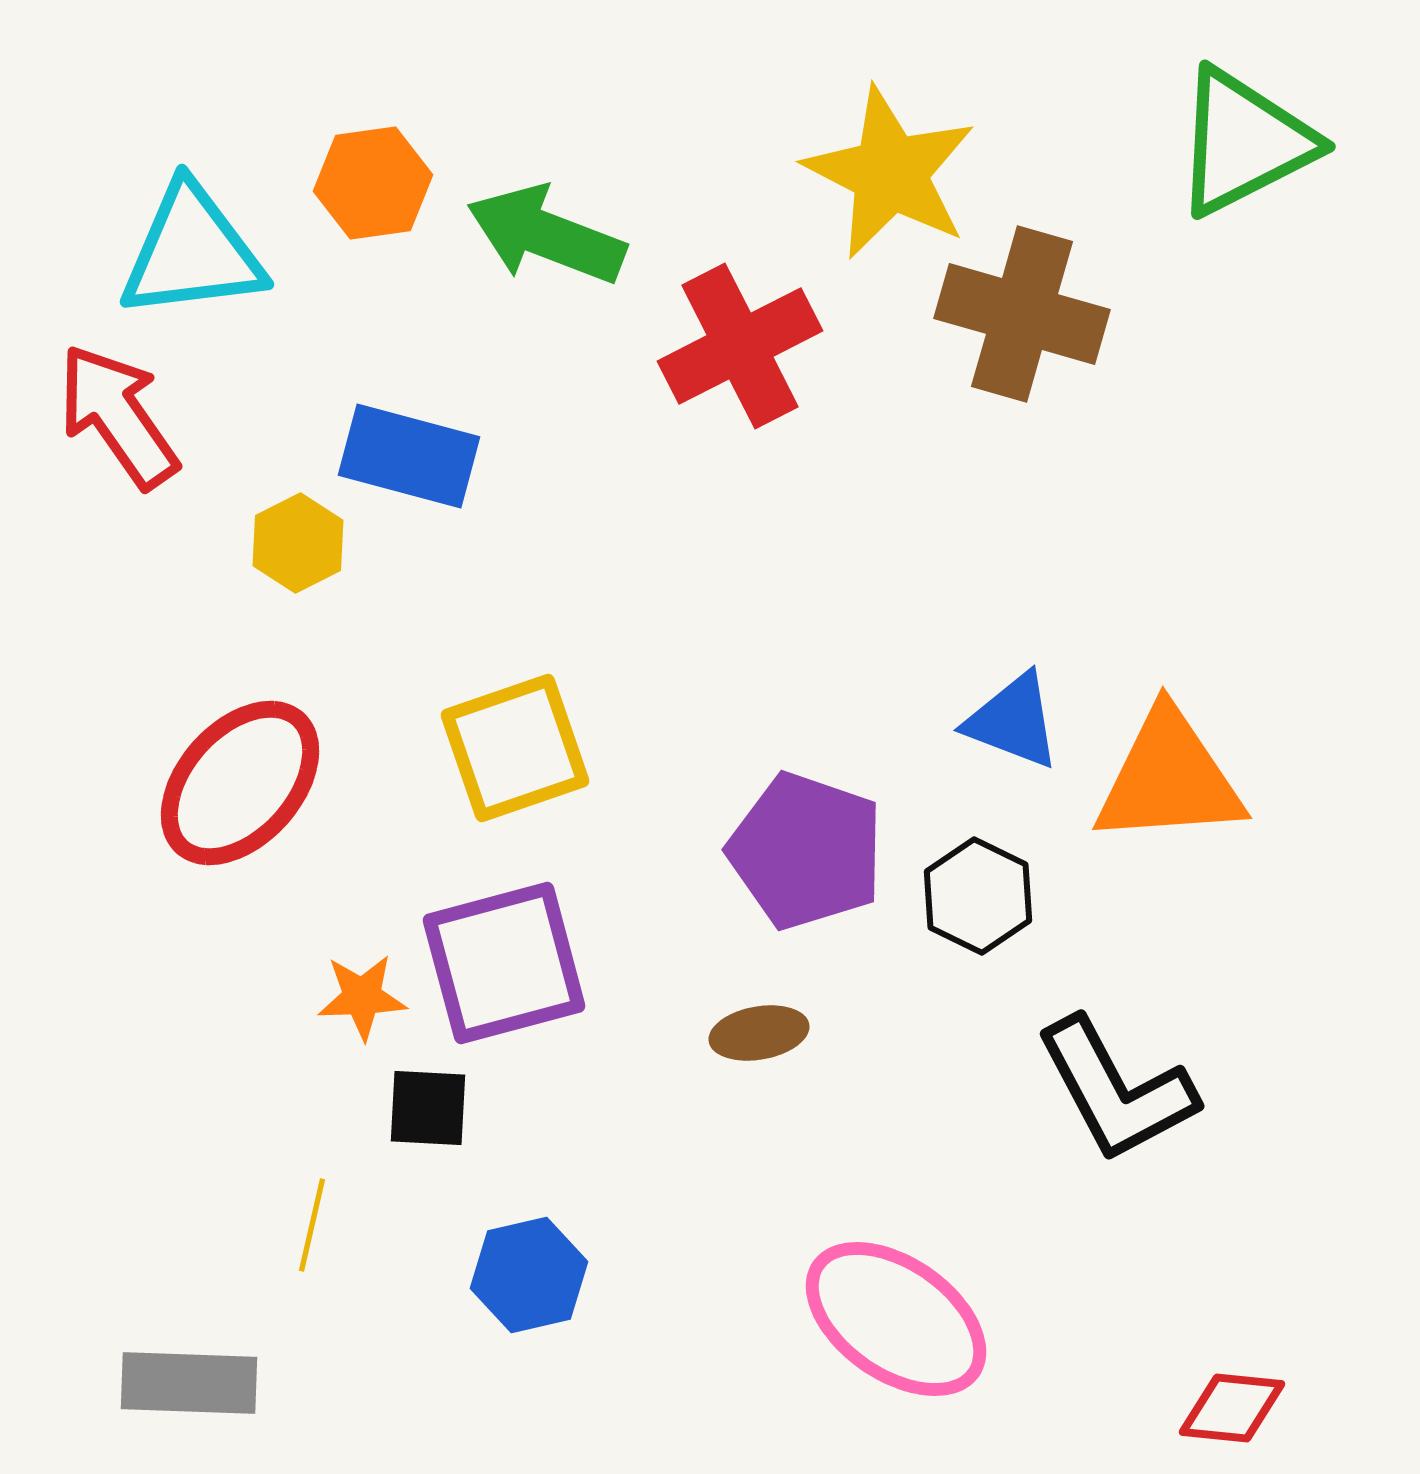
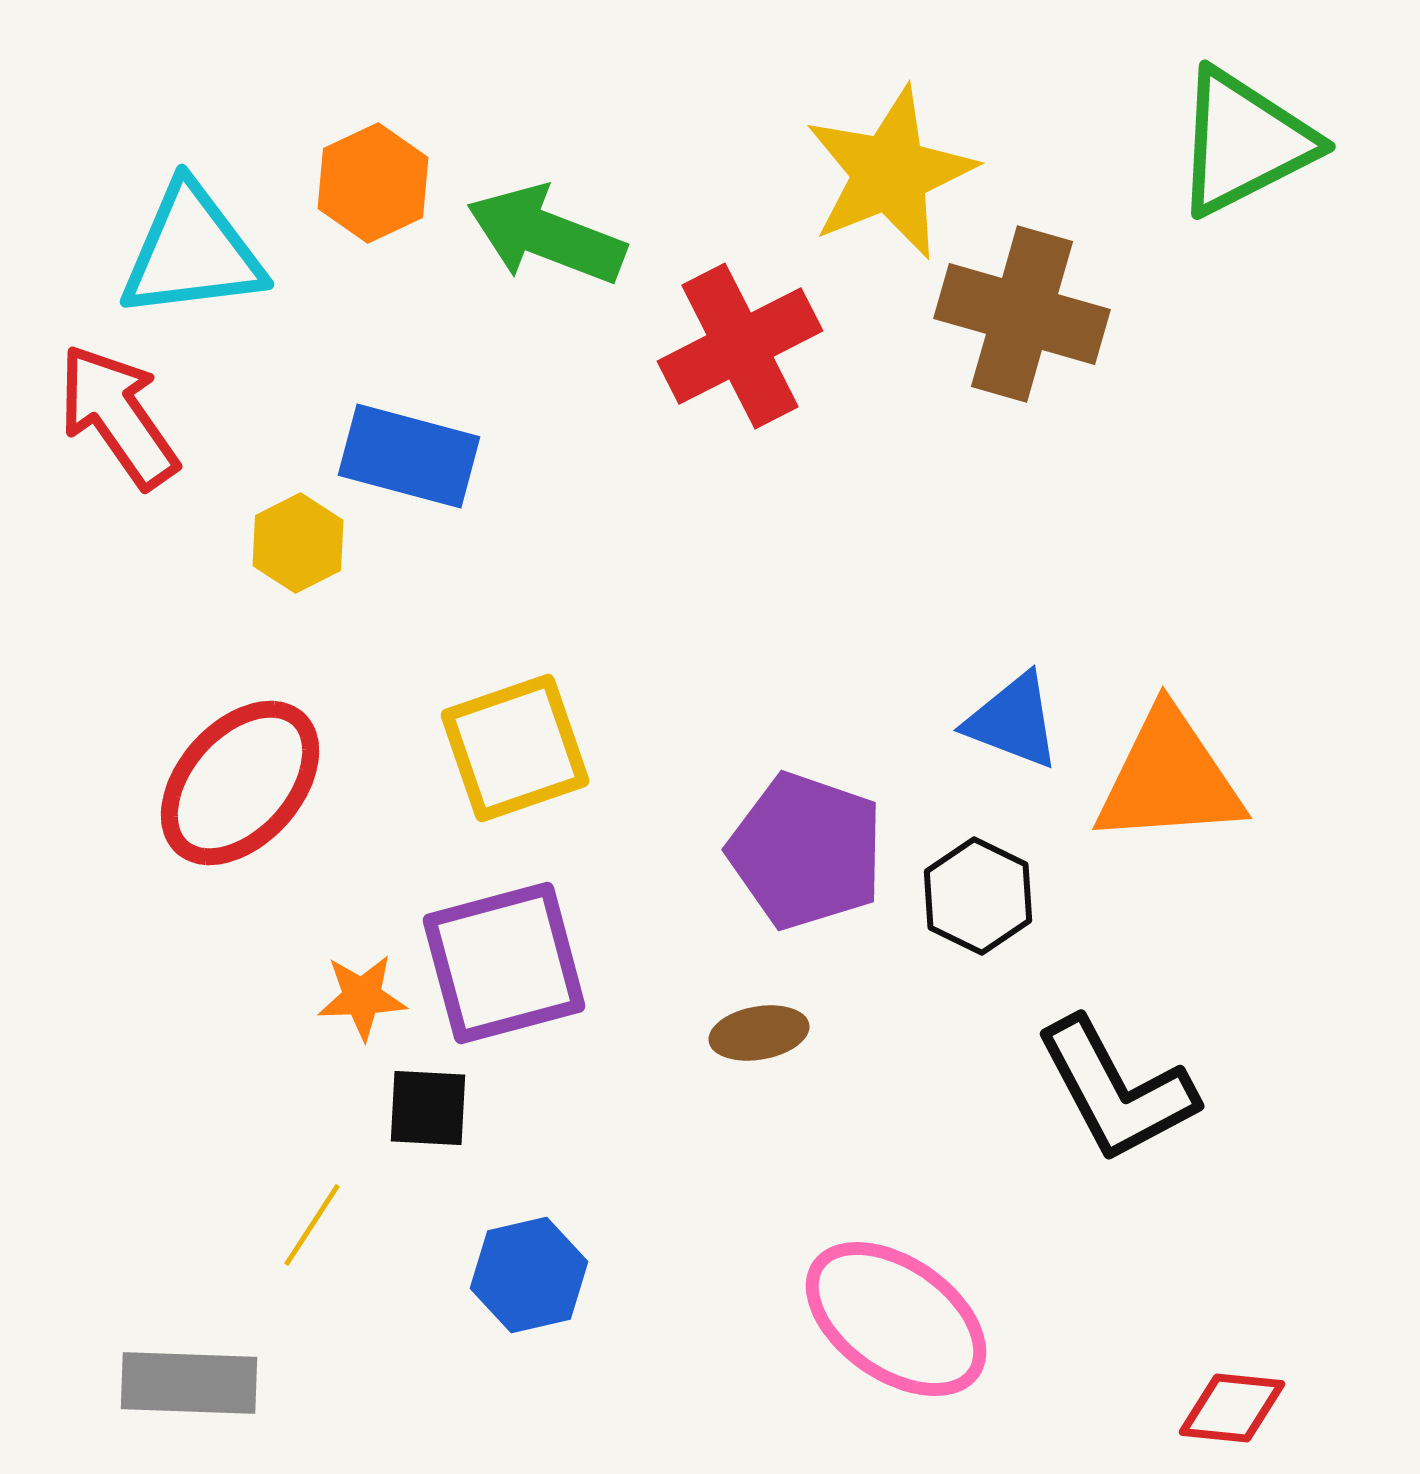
yellow star: rotated 23 degrees clockwise
orange hexagon: rotated 17 degrees counterclockwise
yellow line: rotated 20 degrees clockwise
